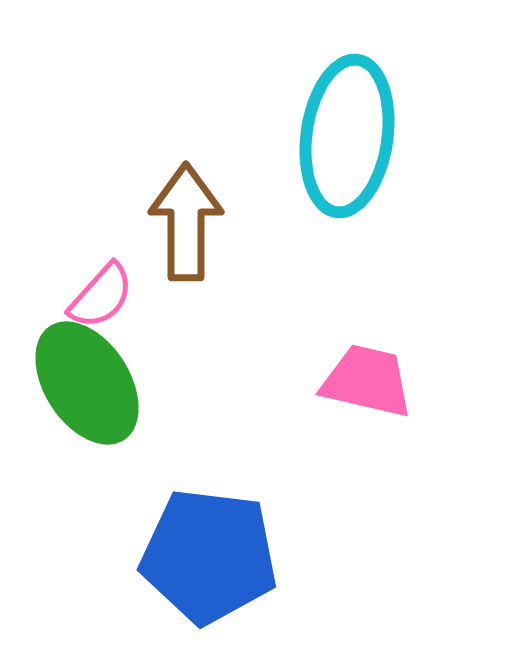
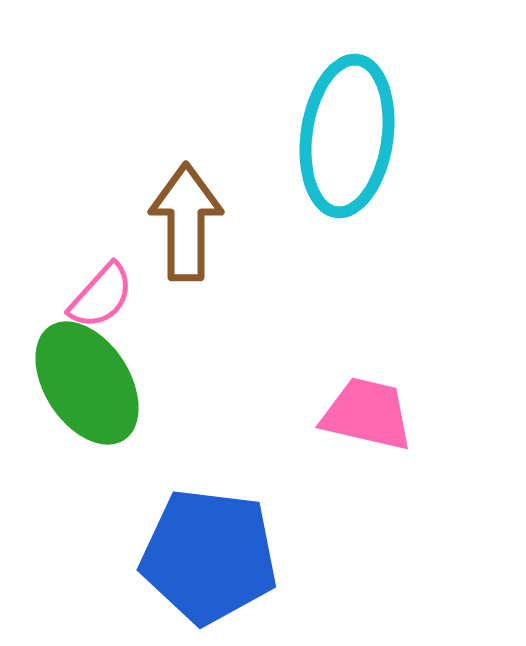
pink trapezoid: moved 33 px down
